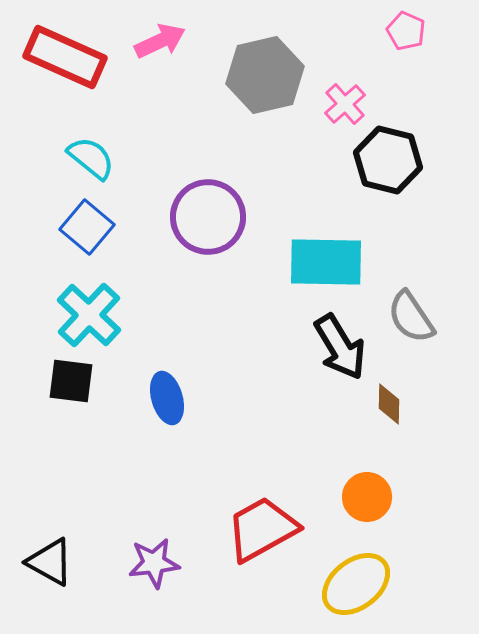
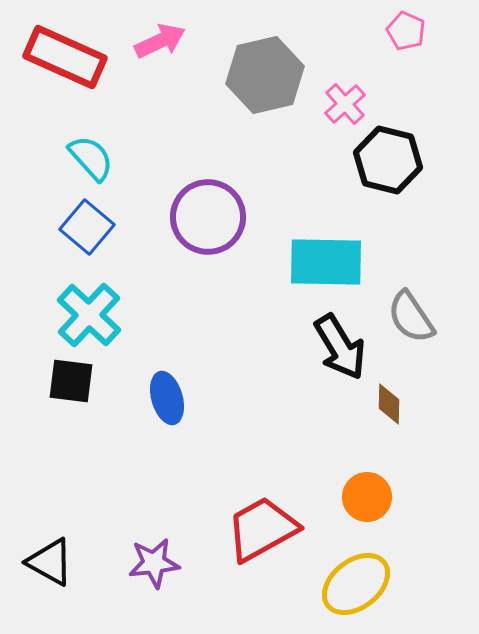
cyan semicircle: rotated 9 degrees clockwise
